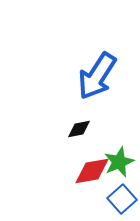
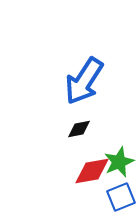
blue arrow: moved 13 px left, 5 px down
blue square: moved 1 px left, 2 px up; rotated 20 degrees clockwise
